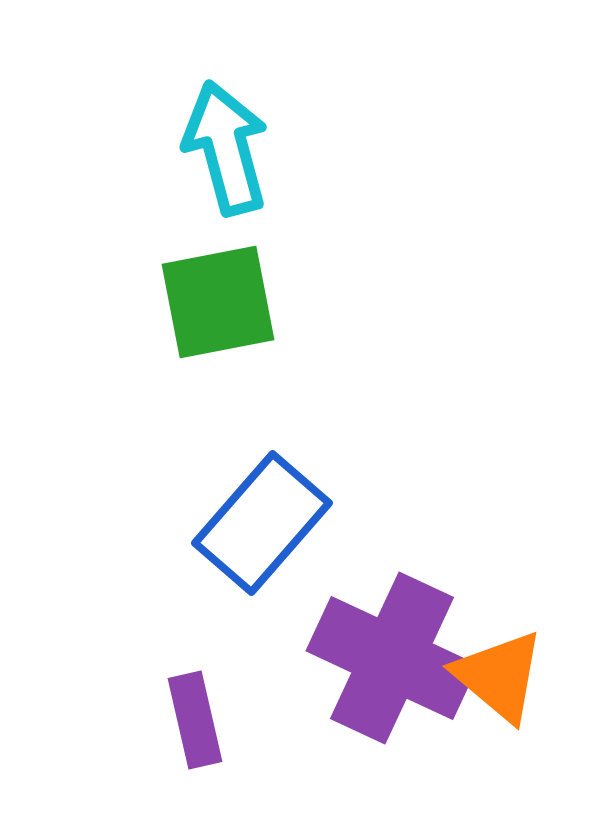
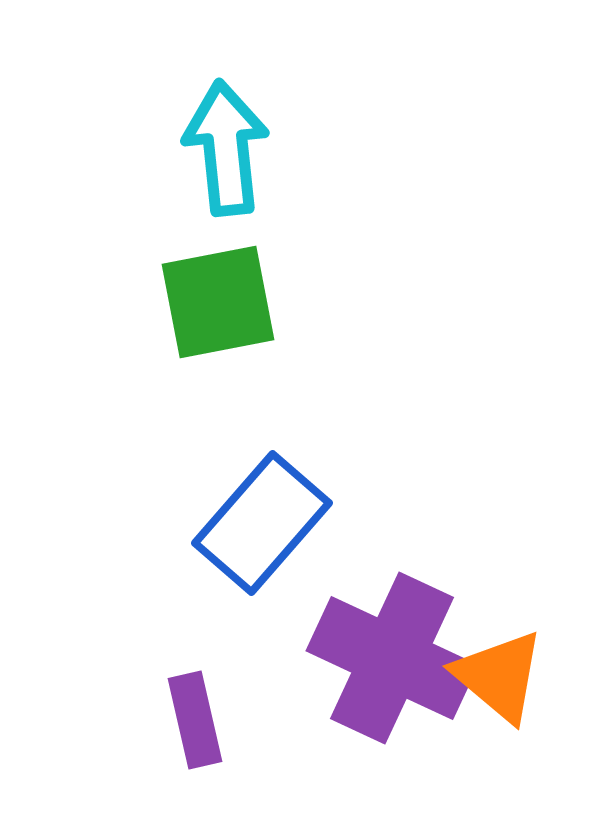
cyan arrow: rotated 9 degrees clockwise
